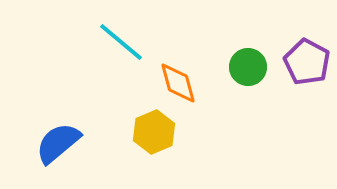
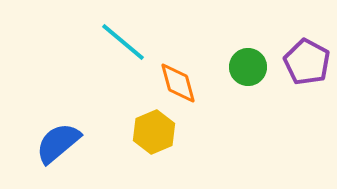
cyan line: moved 2 px right
